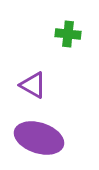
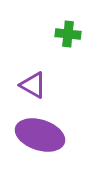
purple ellipse: moved 1 px right, 3 px up
